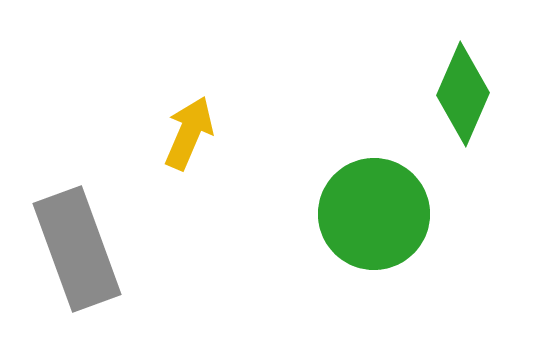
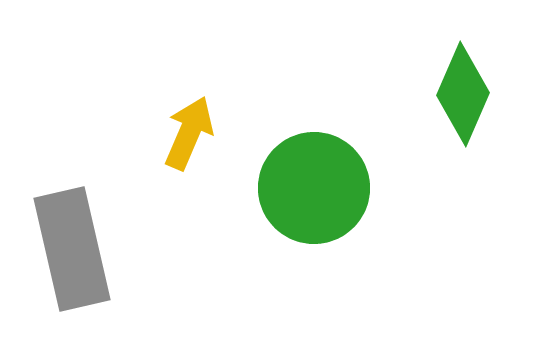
green circle: moved 60 px left, 26 px up
gray rectangle: moved 5 px left; rotated 7 degrees clockwise
